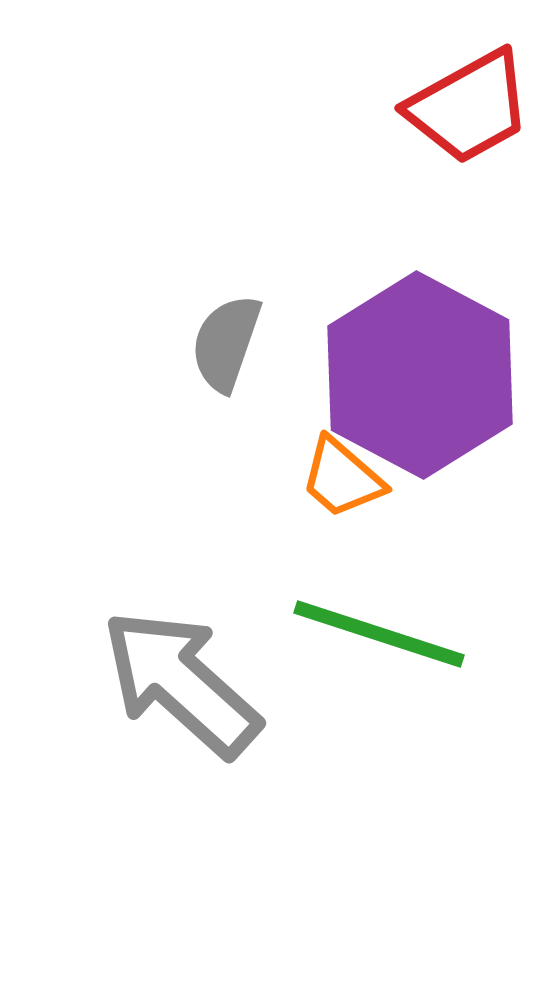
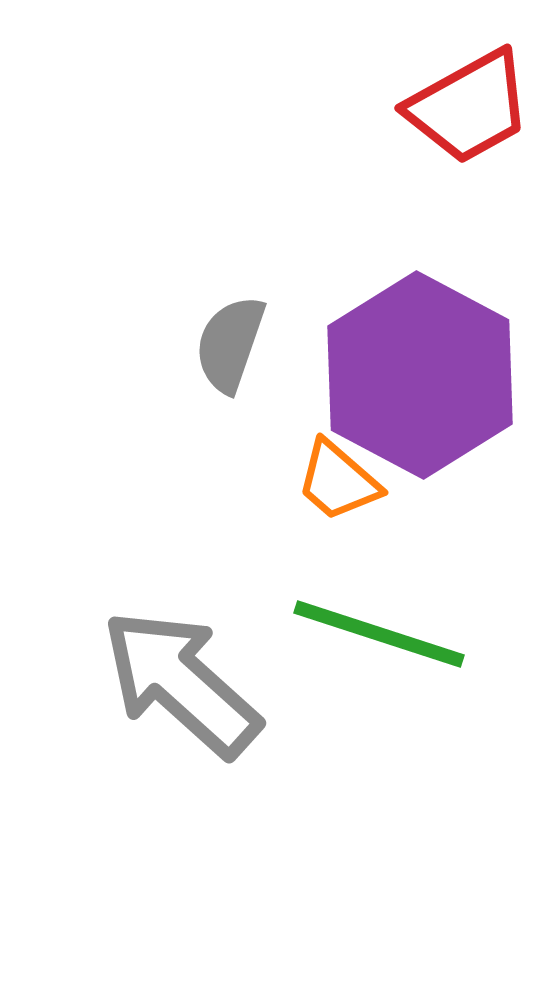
gray semicircle: moved 4 px right, 1 px down
orange trapezoid: moved 4 px left, 3 px down
